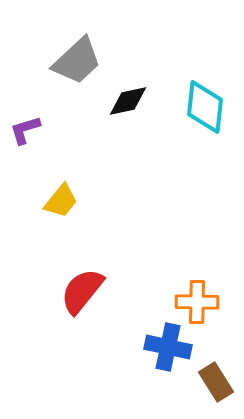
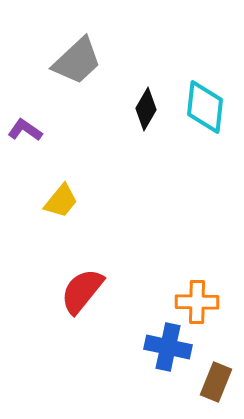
black diamond: moved 18 px right, 8 px down; rotated 48 degrees counterclockwise
purple L-shape: rotated 52 degrees clockwise
brown rectangle: rotated 54 degrees clockwise
